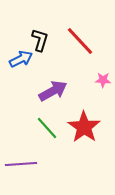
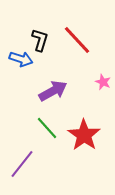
red line: moved 3 px left, 1 px up
blue arrow: rotated 45 degrees clockwise
pink star: moved 2 px down; rotated 21 degrees clockwise
red star: moved 8 px down
purple line: moved 1 px right; rotated 48 degrees counterclockwise
